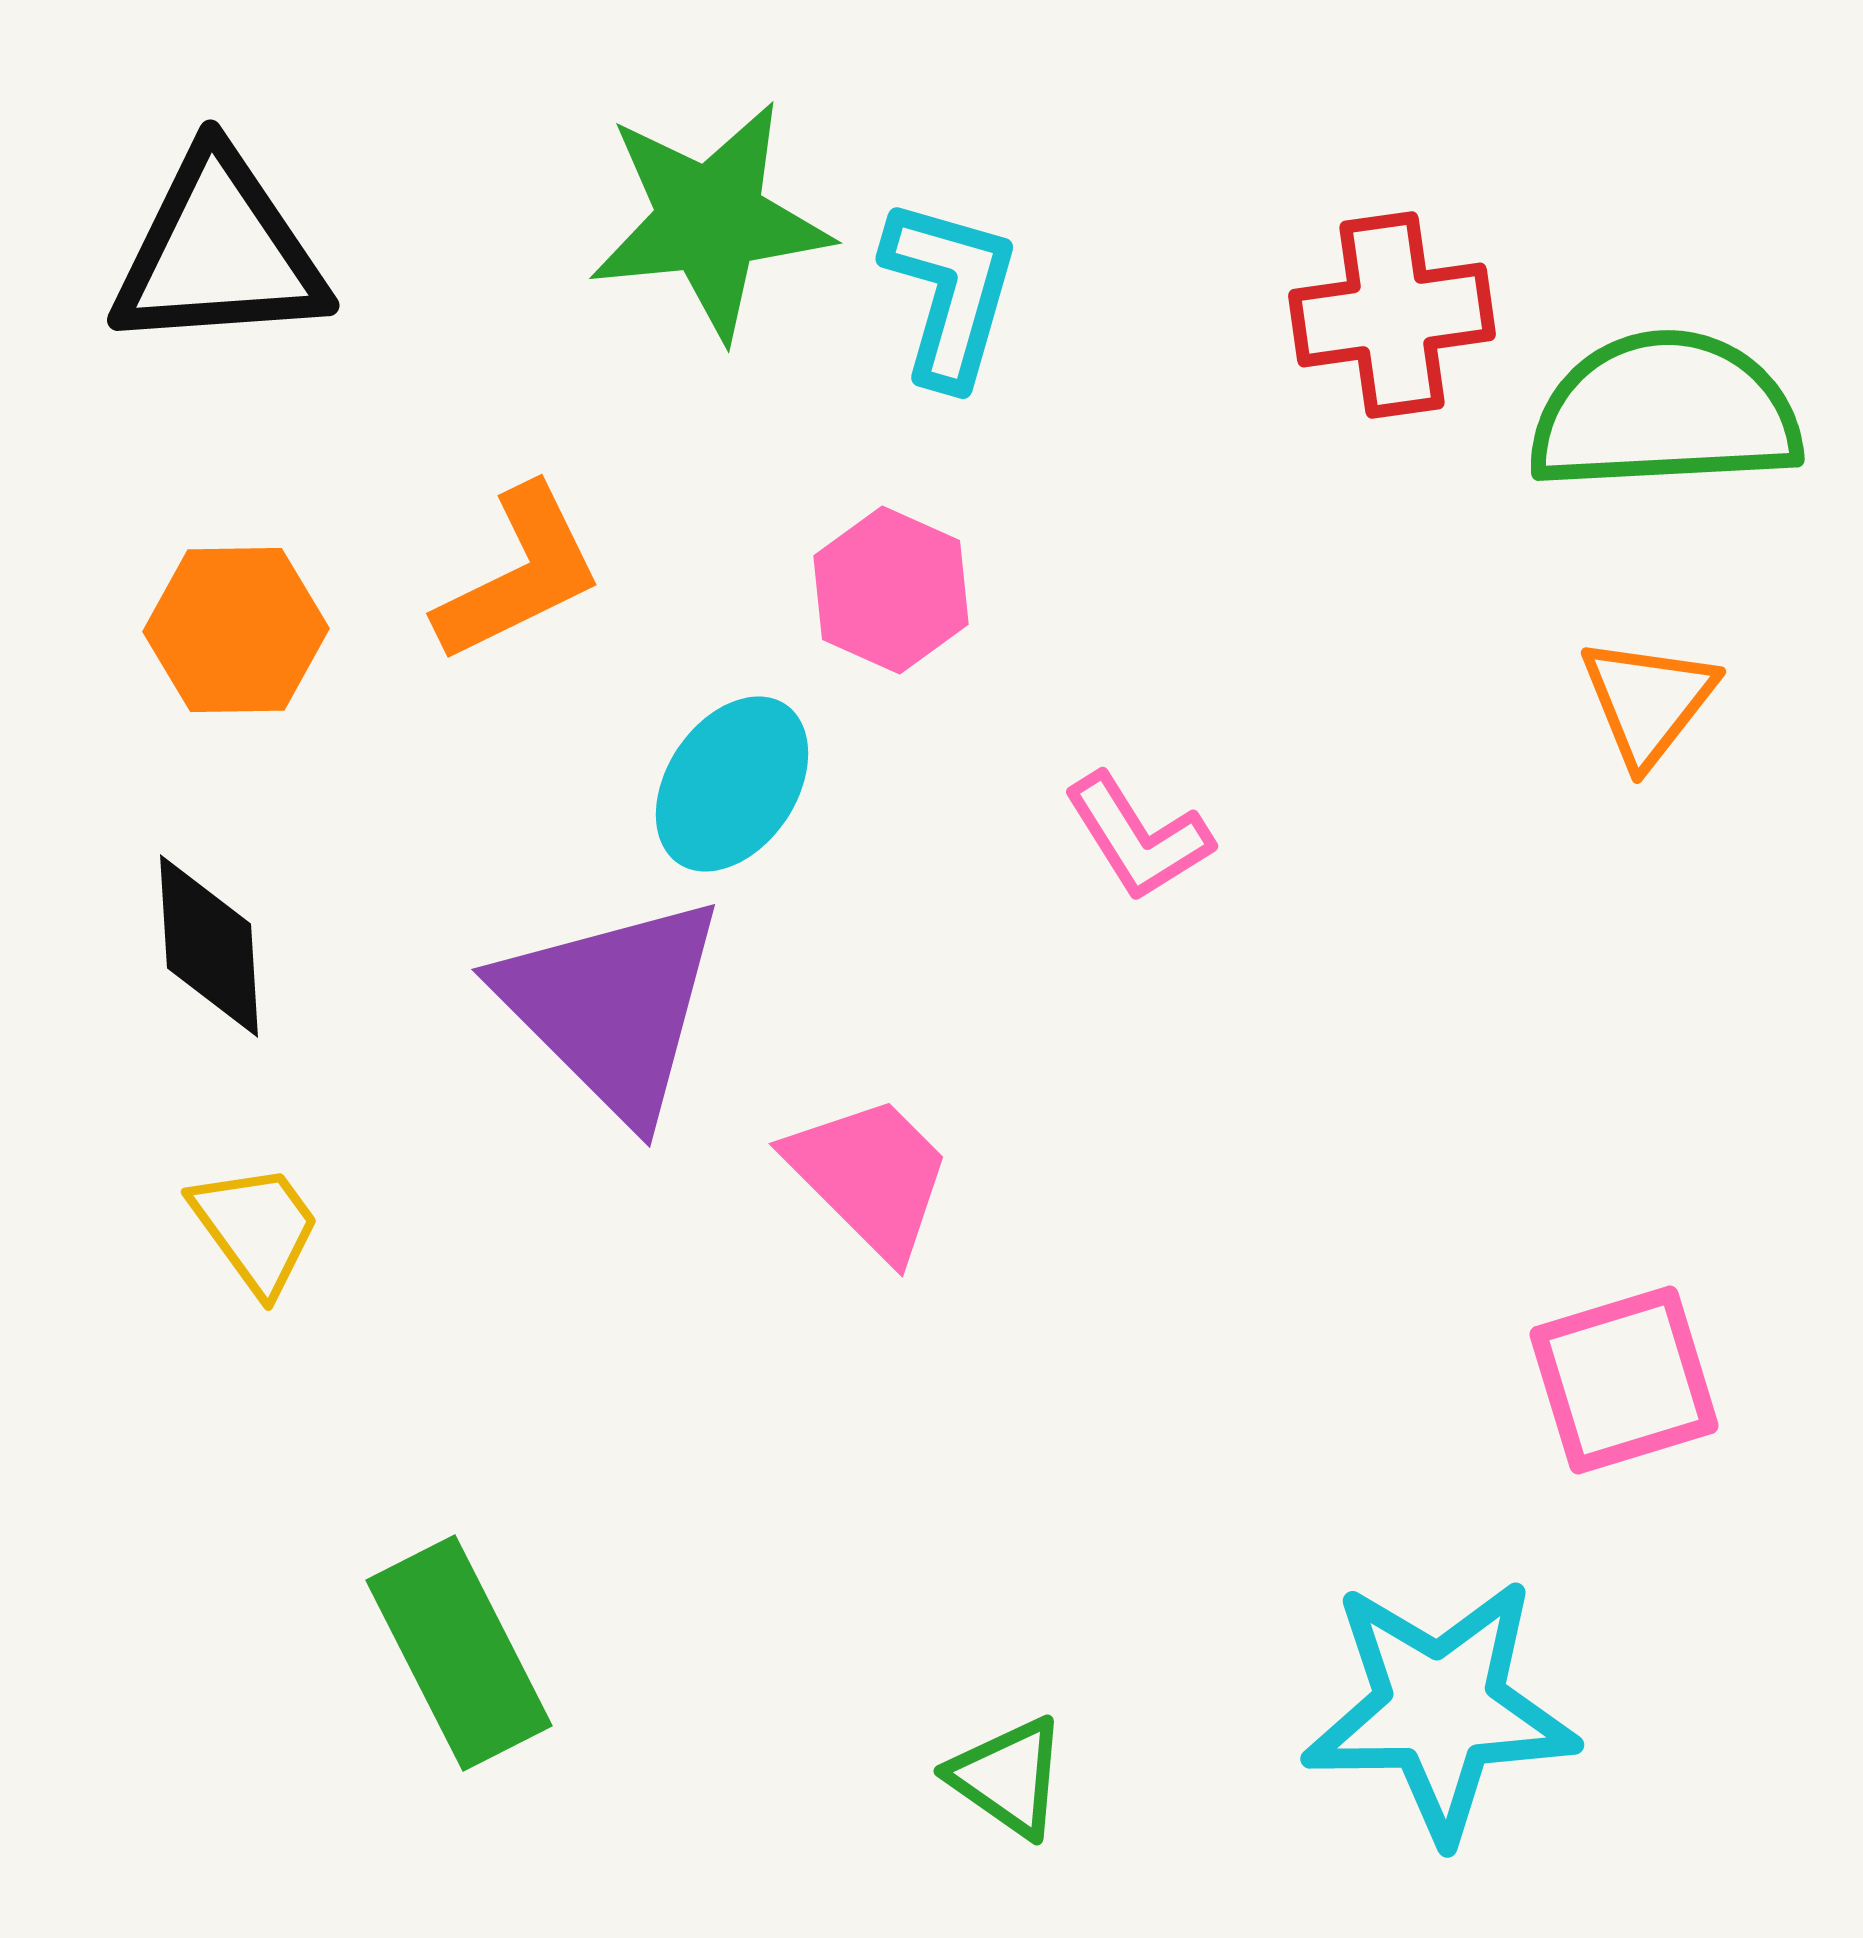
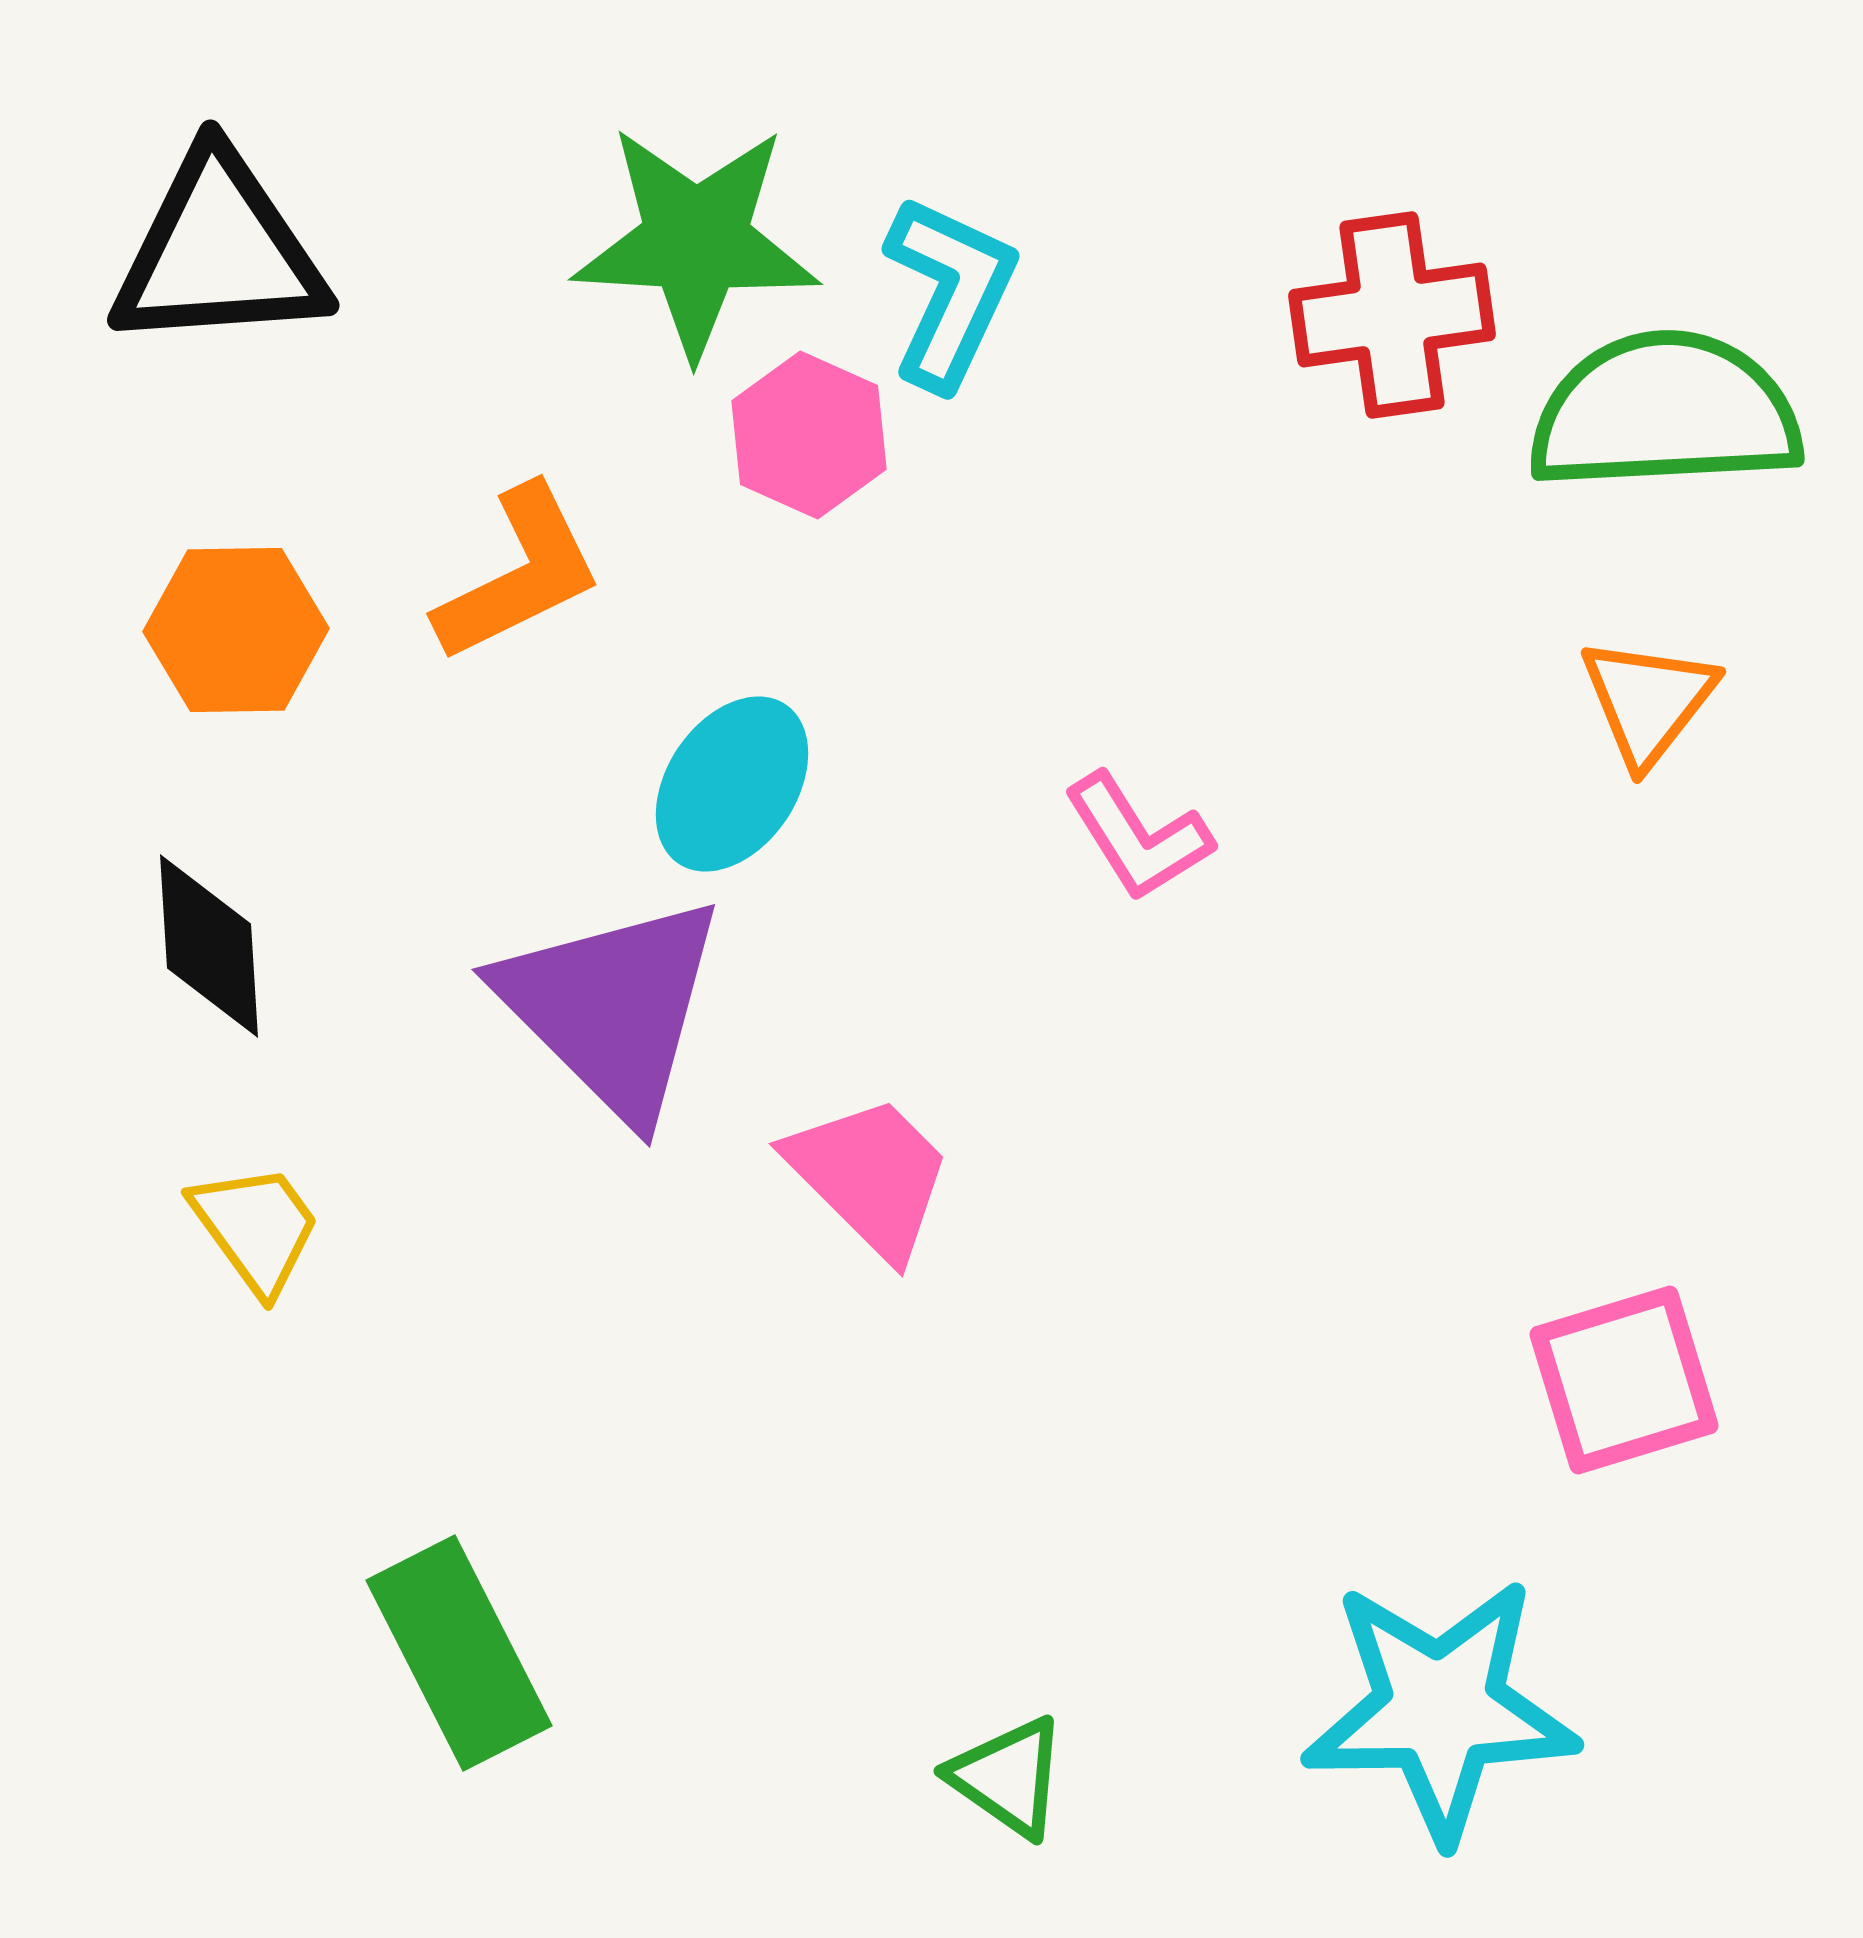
green star: moved 14 px left, 21 px down; rotated 9 degrees clockwise
cyan L-shape: rotated 9 degrees clockwise
pink hexagon: moved 82 px left, 155 px up
